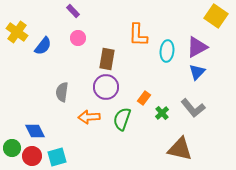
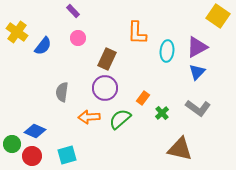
yellow square: moved 2 px right
orange L-shape: moved 1 px left, 2 px up
brown rectangle: rotated 15 degrees clockwise
purple circle: moved 1 px left, 1 px down
orange rectangle: moved 1 px left
gray L-shape: moved 5 px right; rotated 15 degrees counterclockwise
green semicircle: moved 2 px left; rotated 30 degrees clockwise
blue diamond: rotated 40 degrees counterclockwise
green circle: moved 4 px up
cyan square: moved 10 px right, 2 px up
